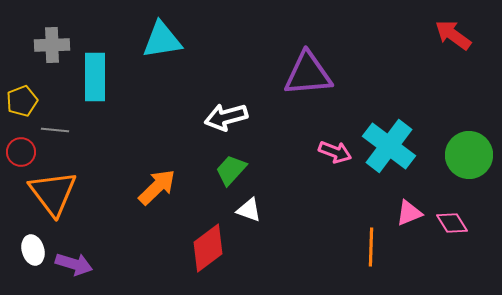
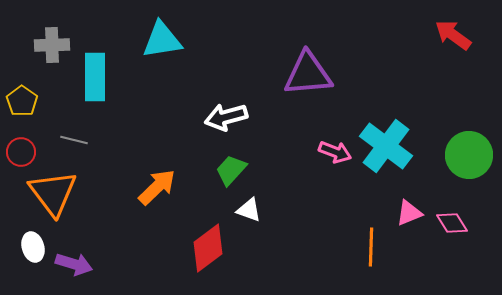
yellow pentagon: rotated 16 degrees counterclockwise
gray line: moved 19 px right, 10 px down; rotated 8 degrees clockwise
cyan cross: moved 3 px left
white ellipse: moved 3 px up
